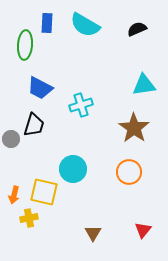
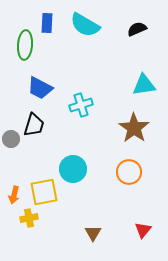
yellow square: rotated 24 degrees counterclockwise
